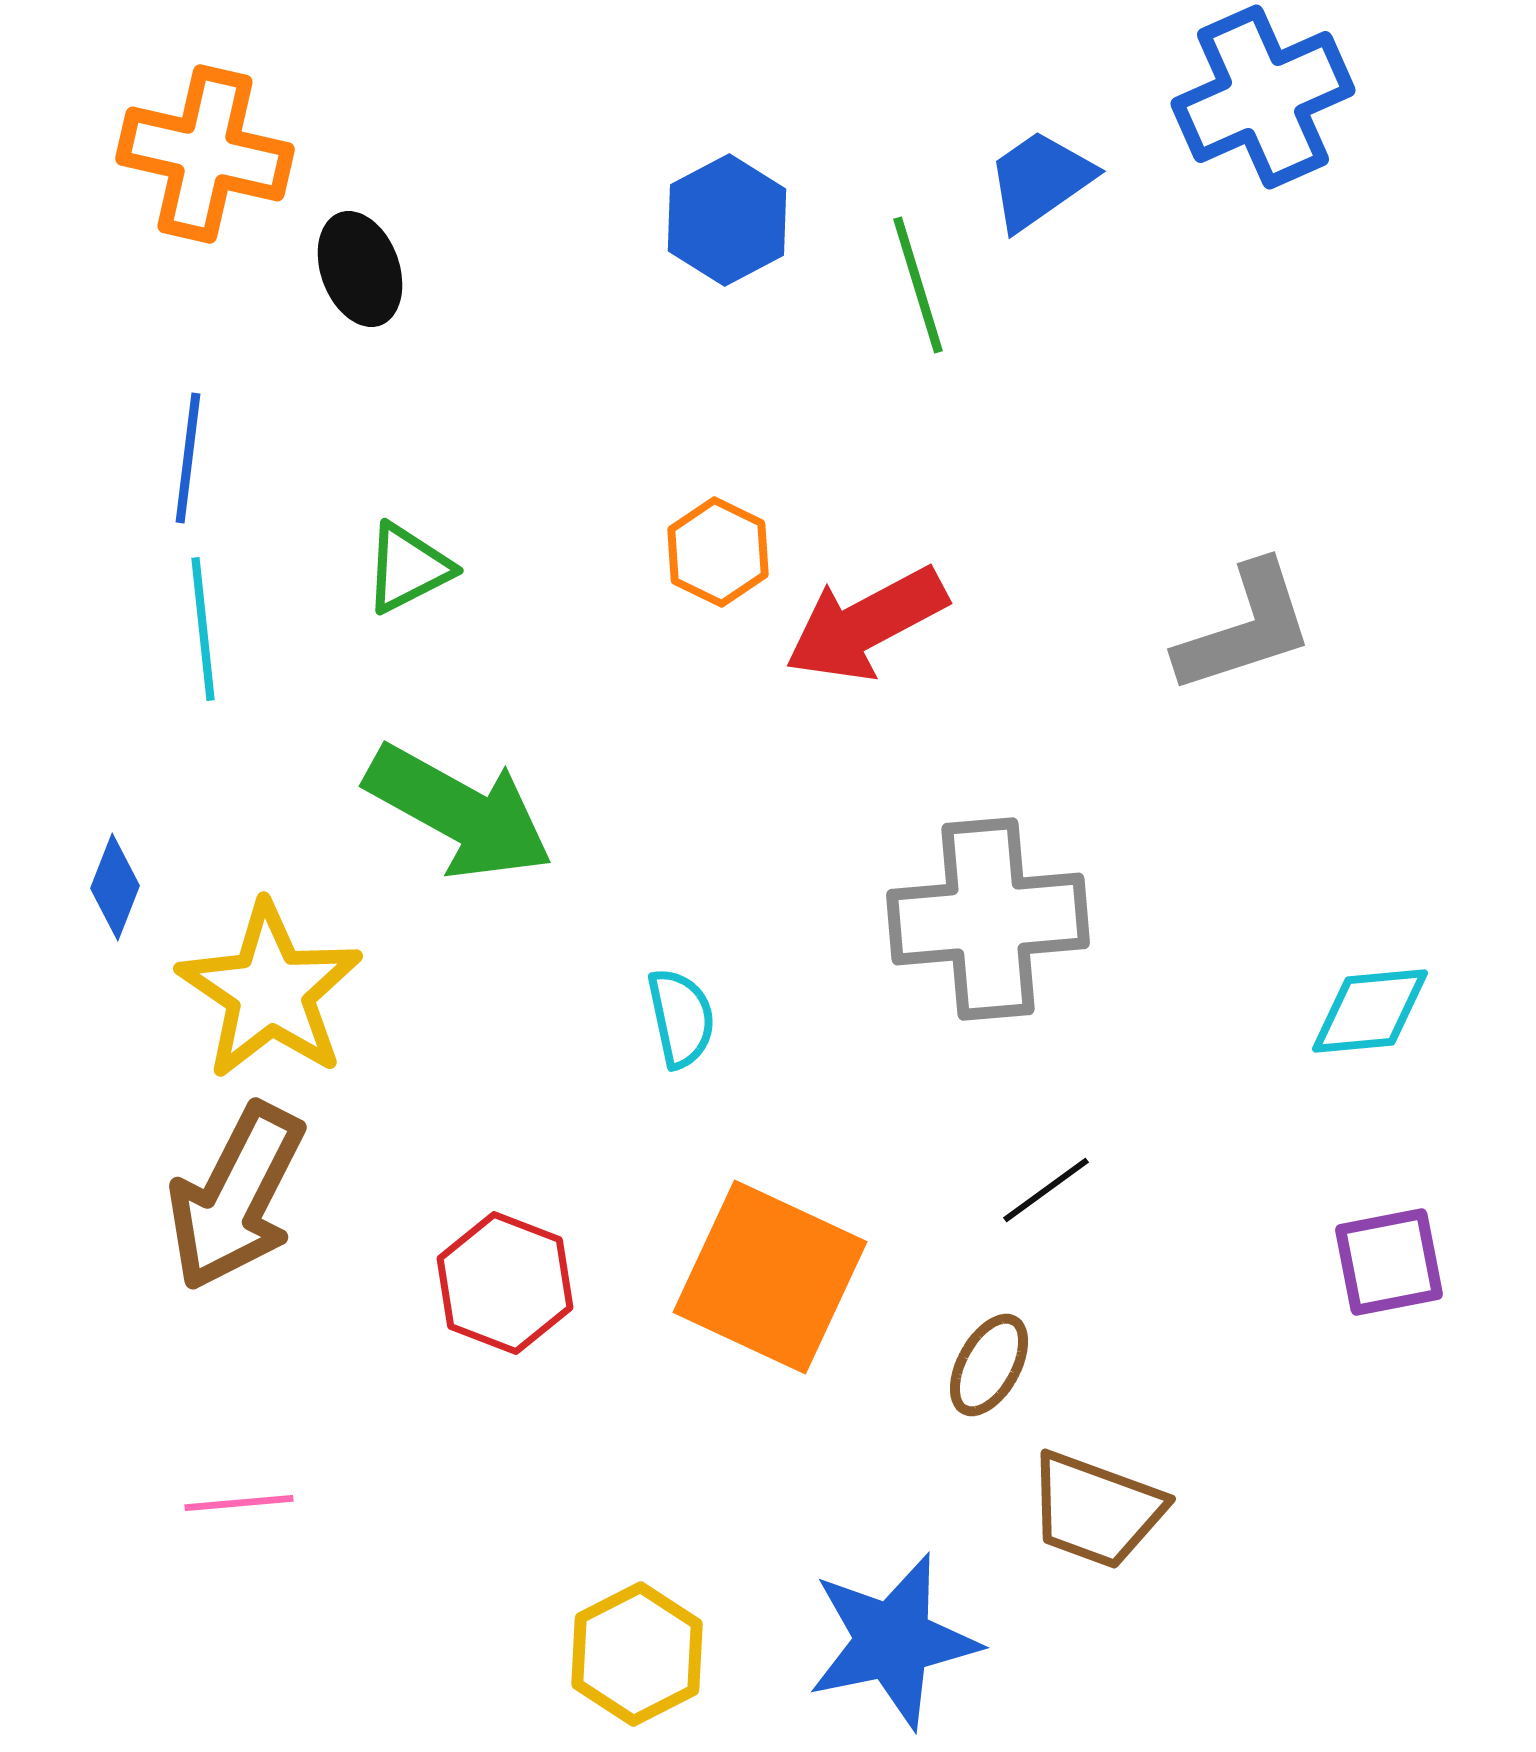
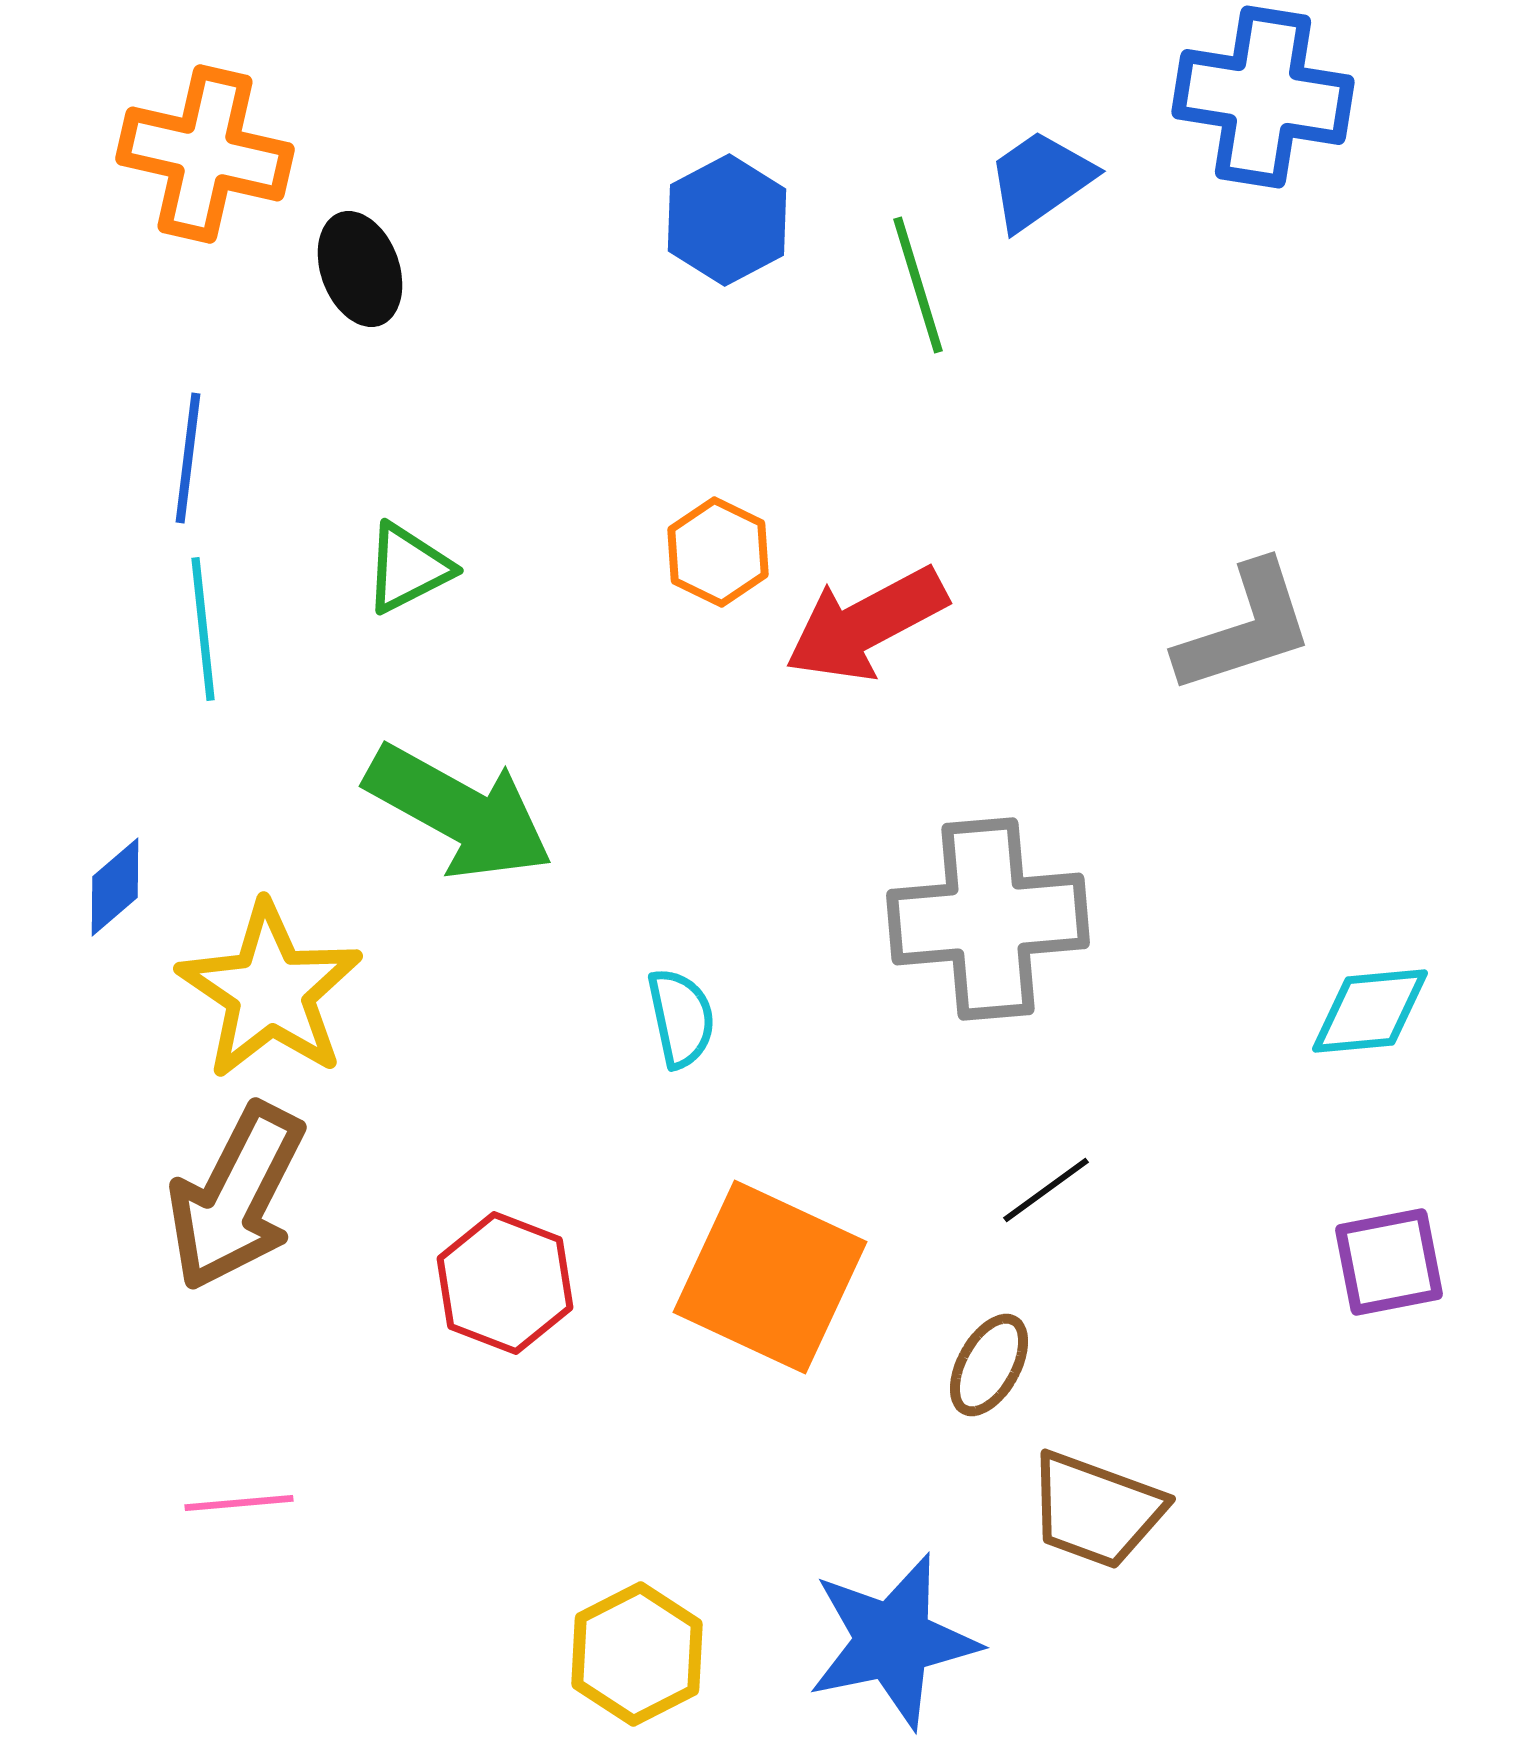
blue cross: rotated 33 degrees clockwise
blue diamond: rotated 28 degrees clockwise
